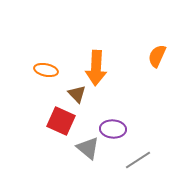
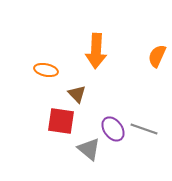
orange arrow: moved 17 px up
red square: rotated 16 degrees counterclockwise
purple ellipse: rotated 50 degrees clockwise
gray triangle: moved 1 px right, 1 px down
gray line: moved 6 px right, 31 px up; rotated 52 degrees clockwise
